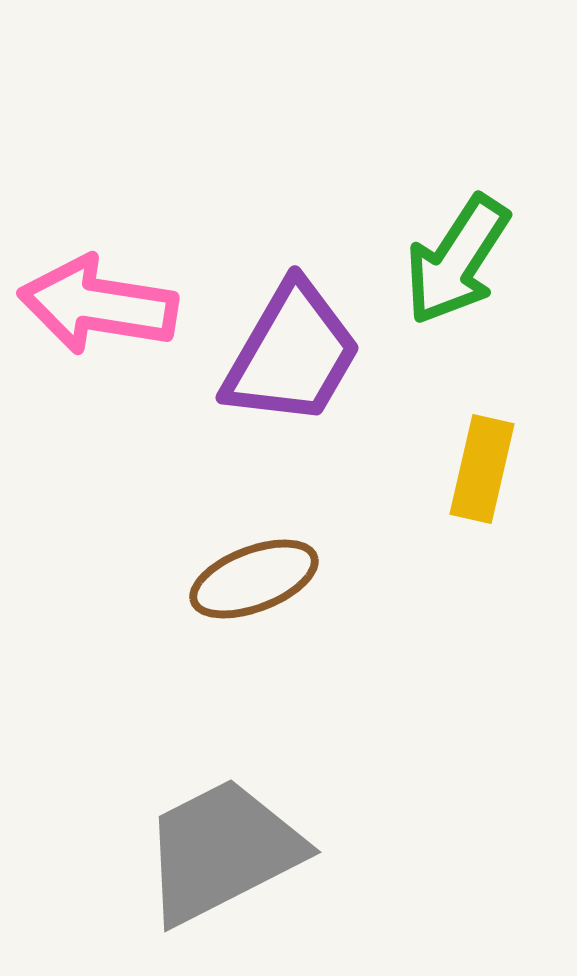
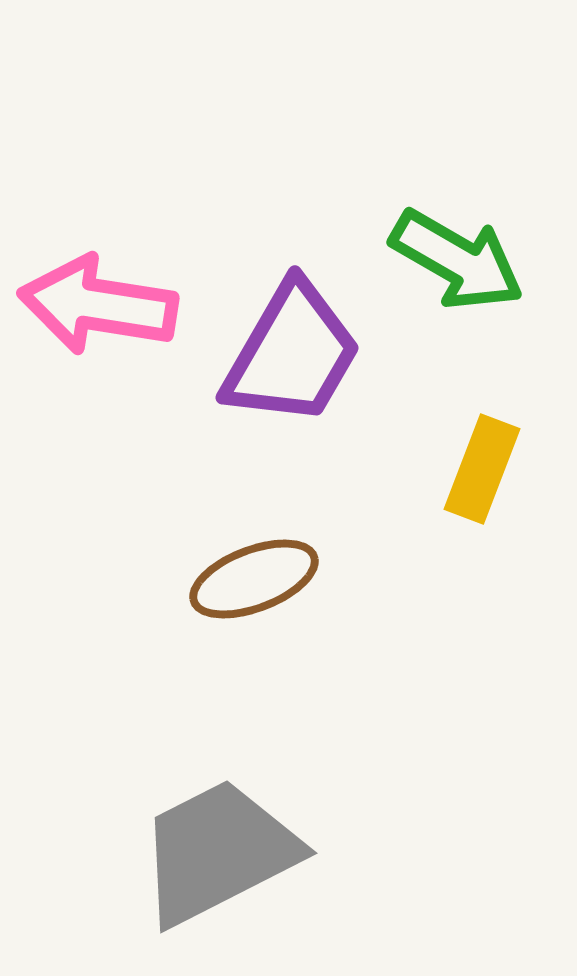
green arrow: rotated 93 degrees counterclockwise
yellow rectangle: rotated 8 degrees clockwise
gray trapezoid: moved 4 px left, 1 px down
